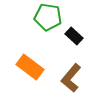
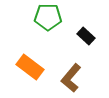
green pentagon: rotated 8 degrees counterclockwise
black rectangle: moved 12 px right
